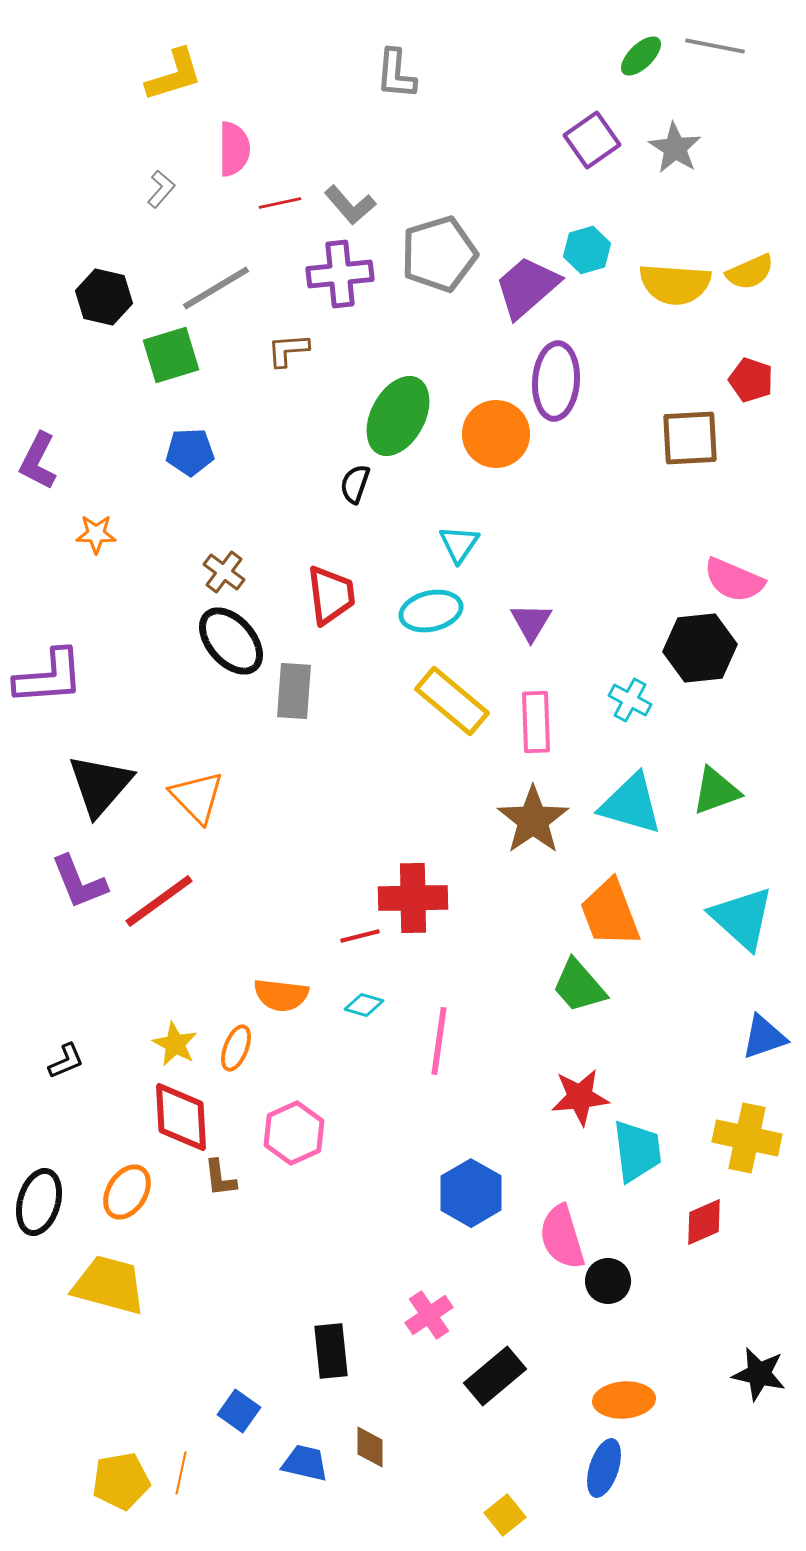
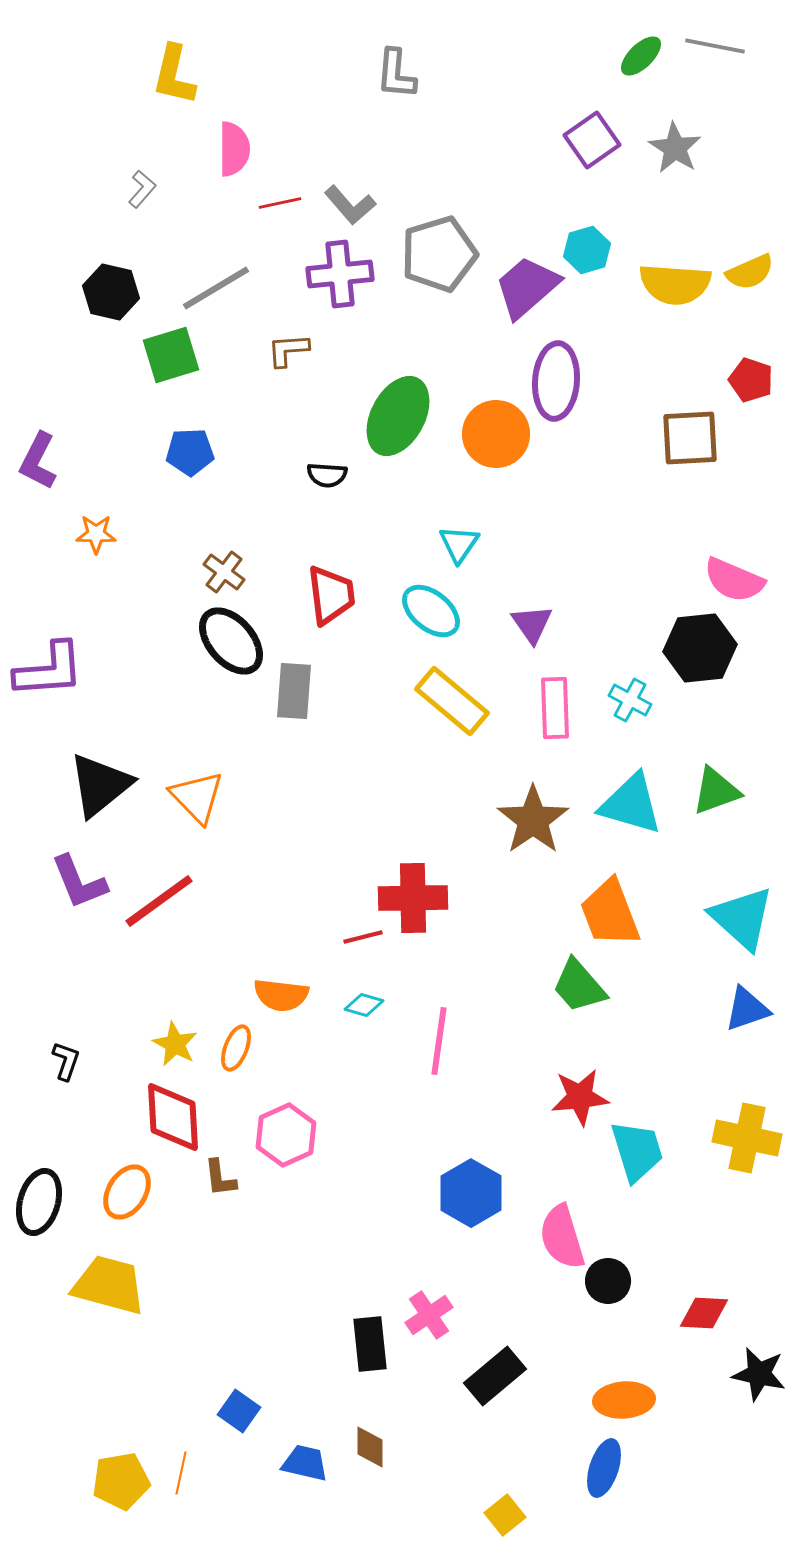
yellow L-shape at (174, 75): rotated 120 degrees clockwise
gray L-shape at (161, 189): moved 19 px left
black hexagon at (104, 297): moved 7 px right, 5 px up
black semicircle at (355, 484): moved 28 px left, 9 px up; rotated 105 degrees counterclockwise
cyan ellipse at (431, 611): rotated 52 degrees clockwise
purple triangle at (531, 622): moved 1 px right, 2 px down; rotated 6 degrees counterclockwise
purple L-shape at (49, 677): moved 7 px up
pink rectangle at (536, 722): moved 19 px right, 14 px up
black triangle at (100, 785): rotated 10 degrees clockwise
red line at (360, 936): moved 3 px right, 1 px down
blue triangle at (764, 1037): moved 17 px left, 28 px up
black L-shape at (66, 1061): rotated 48 degrees counterclockwise
red diamond at (181, 1117): moved 8 px left
pink hexagon at (294, 1133): moved 8 px left, 2 px down
cyan trapezoid at (637, 1151): rotated 10 degrees counterclockwise
red diamond at (704, 1222): moved 91 px down; rotated 27 degrees clockwise
black rectangle at (331, 1351): moved 39 px right, 7 px up
